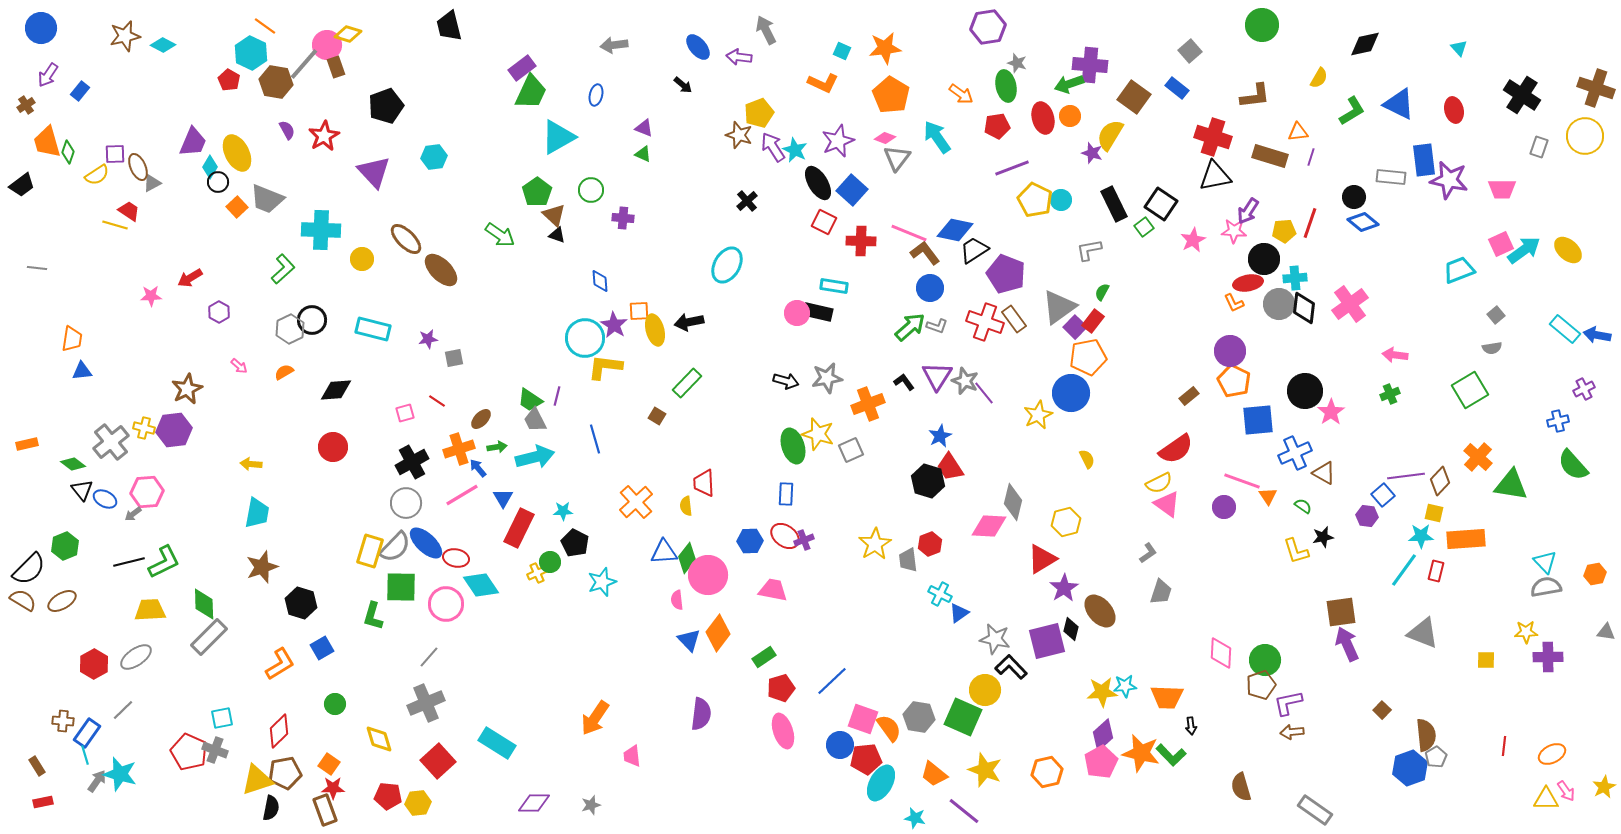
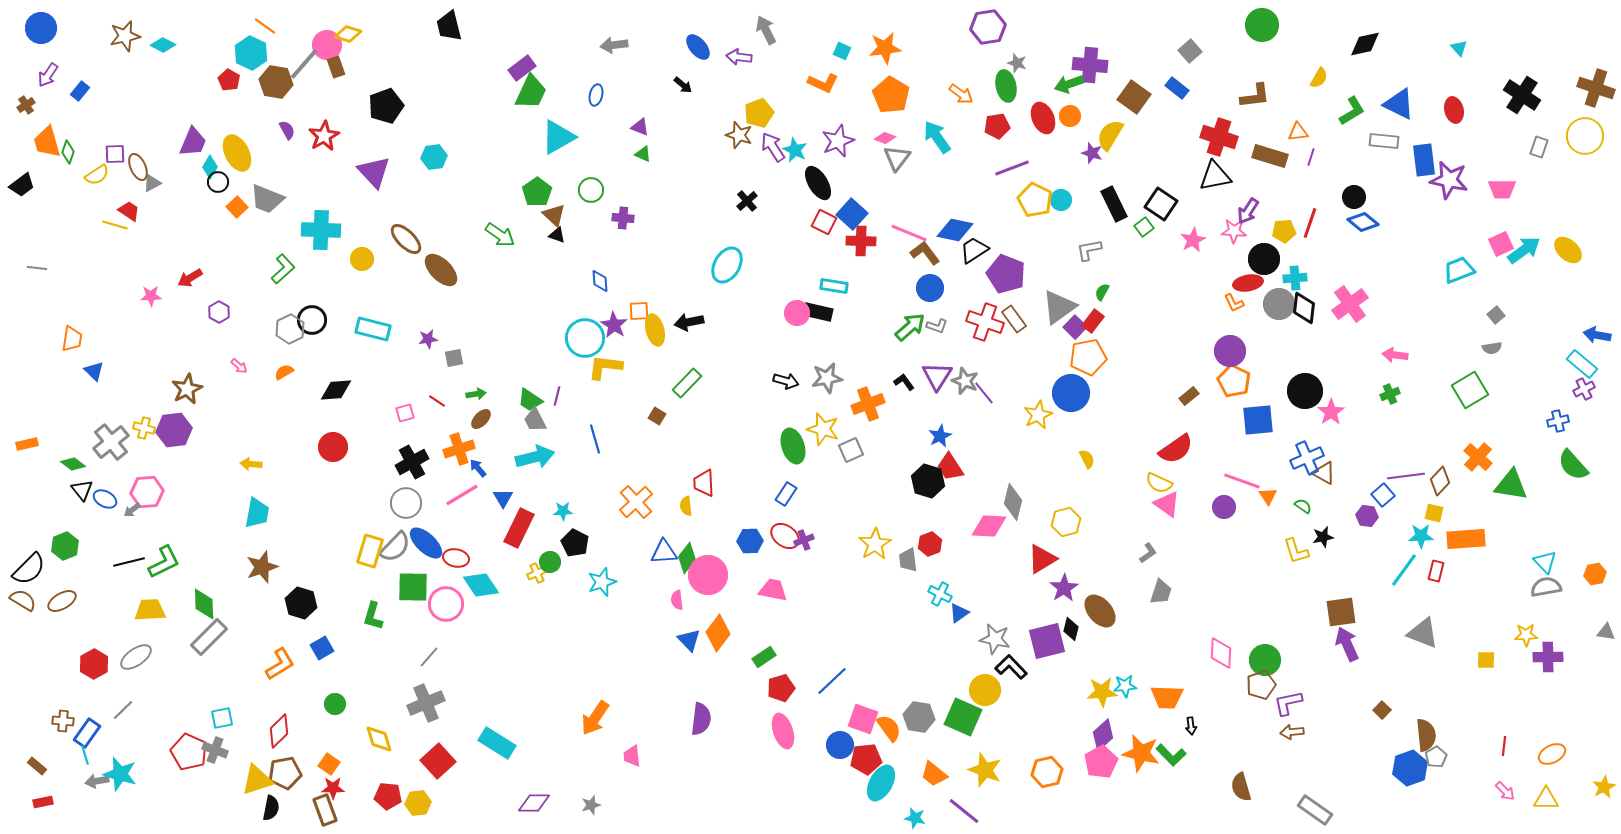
red ellipse at (1043, 118): rotated 8 degrees counterclockwise
purple triangle at (644, 128): moved 4 px left, 1 px up
red cross at (1213, 137): moved 6 px right
gray rectangle at (1391, 177): moved 7 px left, 36 px up
blue square at (852, 190): moved 24 px down
cyan rectangle at (1565, 329): moved 17 px right, 35 px down
blue triangle at (82, 371): moved 12 px right; rotated 50 degrees clockwise
yellow star at (818, 434): moved 5 px right, 5 px up
green arrow at (497, 447): moved 21 px left, 53 px up
blue cross at (1295, 453): moved 12 px right, 5 px down
yellow semicircle at (1159, 483): rotated 52 degrees clockwise
blue rectangle at (786, 494): rotated 30 degrees clockwise
gray arrow at (133, 514): moved 1 px left, 4 px up
green square at (401, 587): moved 12 px right
yellow star at (1526, 632): moved 3 px down
purple semicircle at (701, 714): moved 5 px down
brown rectangle at (37, 766): rotated 18 degrees counterclockwise
gray arrow at (97, 781): rotated 135 degrees counterclockwise
pink arrow at (1566, 791): moved 61 px left; rotated 10 degrees counterclockwise
